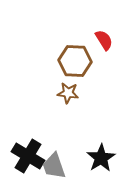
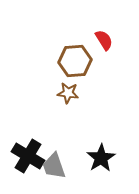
brown hexagon: rotated 8 degrees counterclockwise
